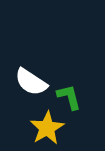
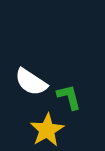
yellow star: moved 2 px down
